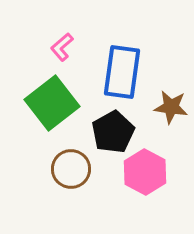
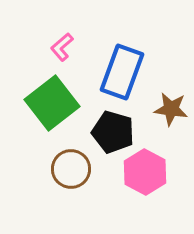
blue rectangle: rotated 12 degrees clockwise
brown star: moved 2 px down
black pentagon: rotated 27 degrees counterclockwise
